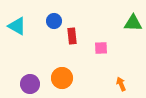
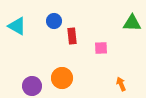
green triangle: moved 1 px left
purple circle: moved 2 px right, 2 px down
